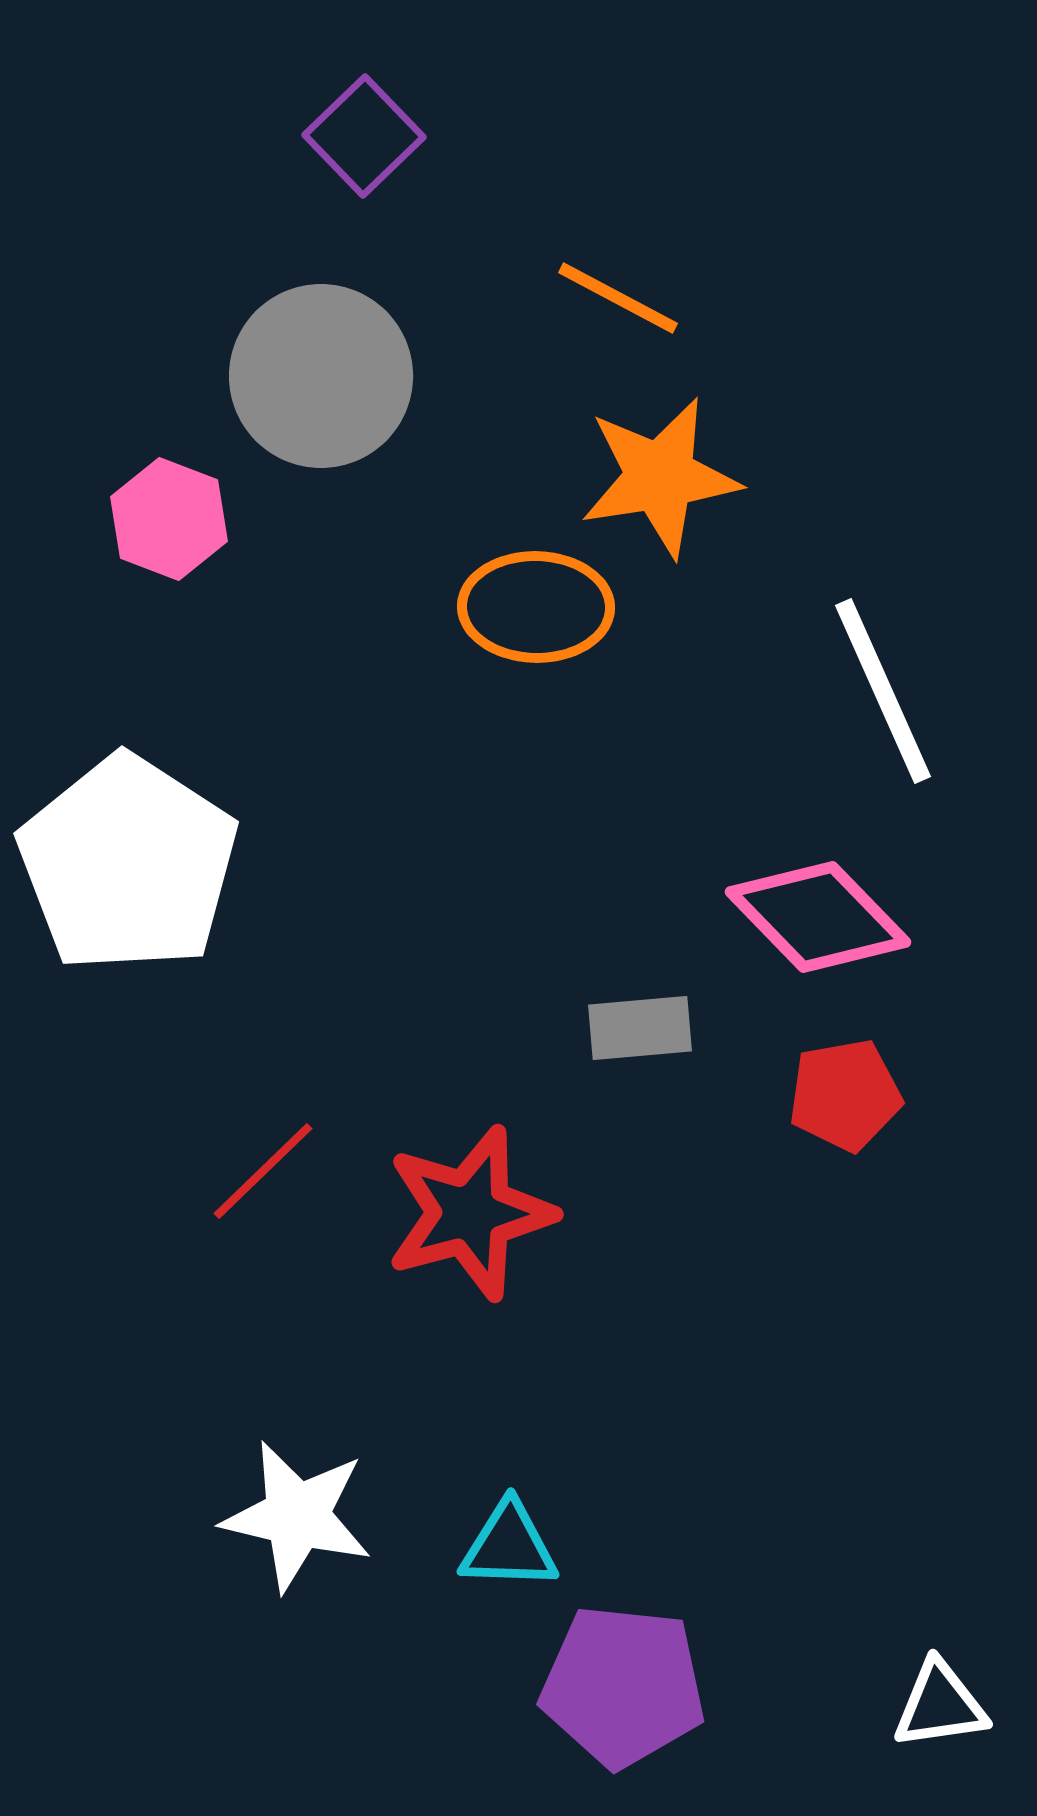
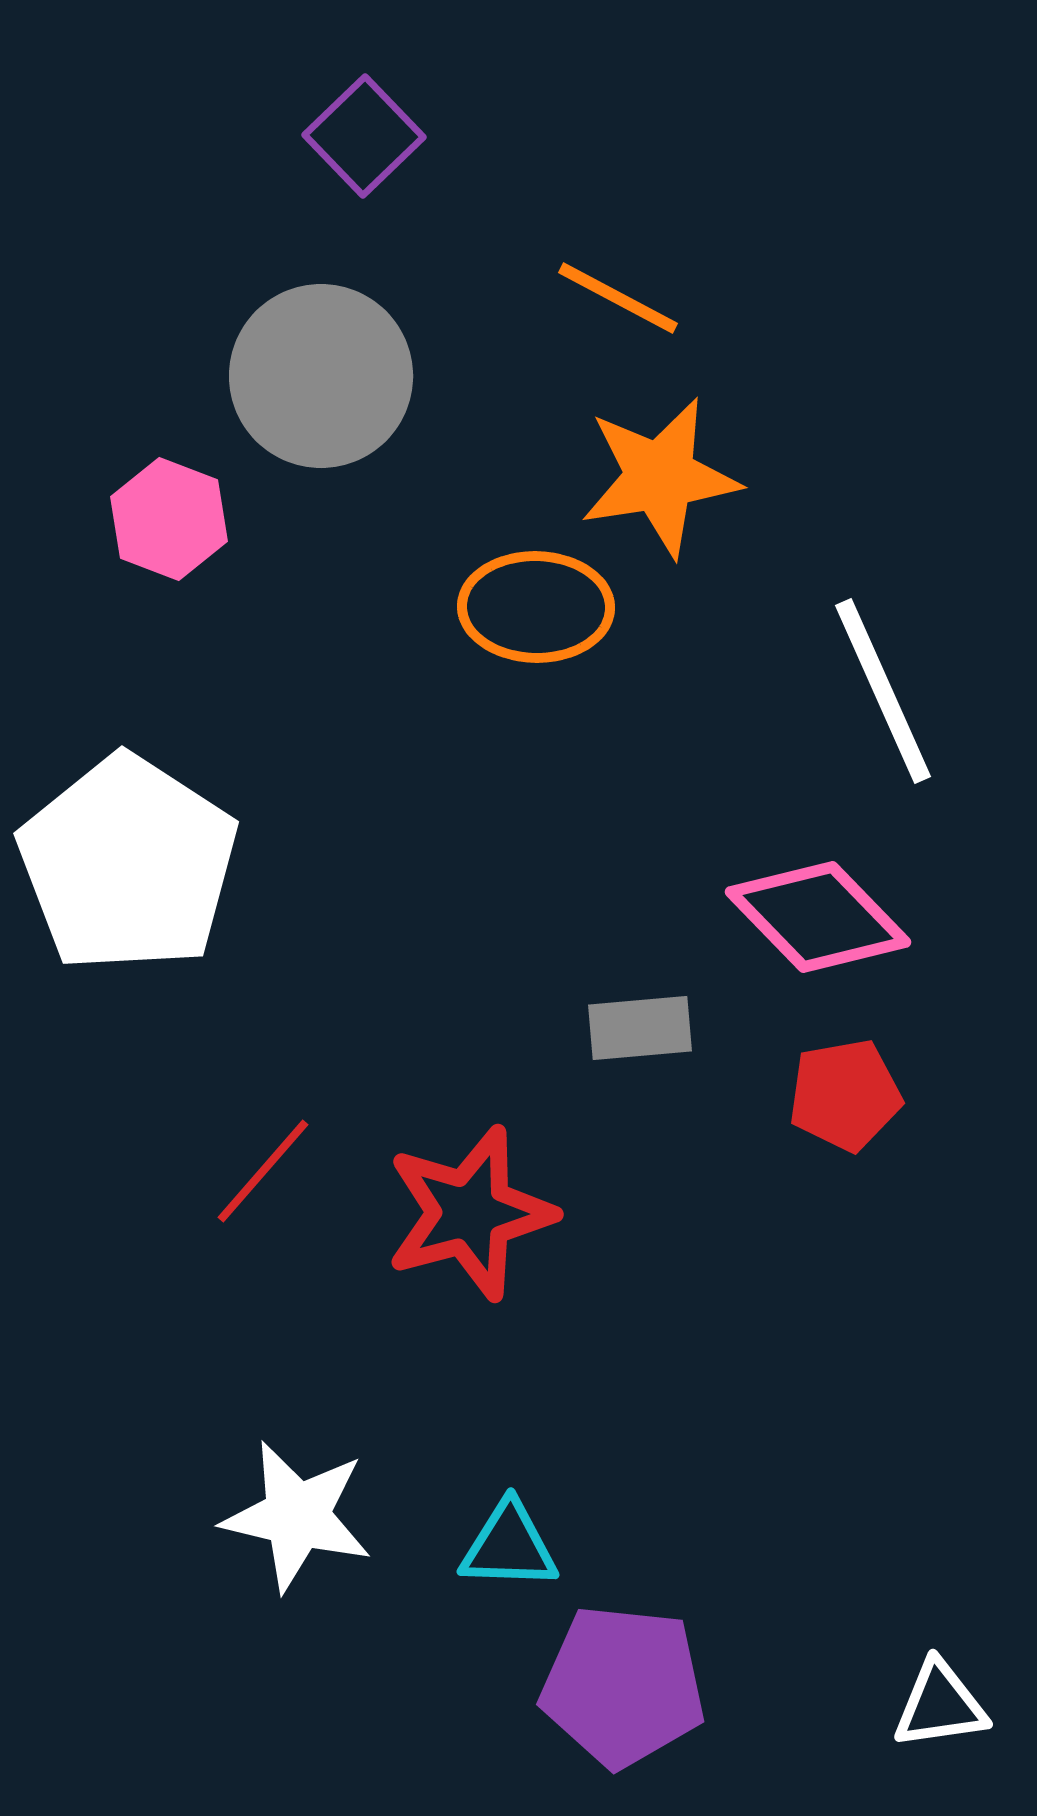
red line: rotated 5 degrees counterclockwise
